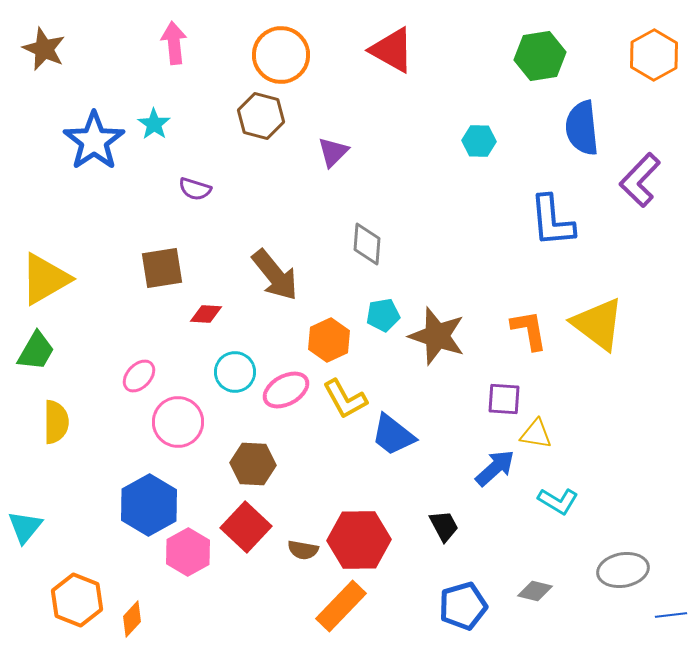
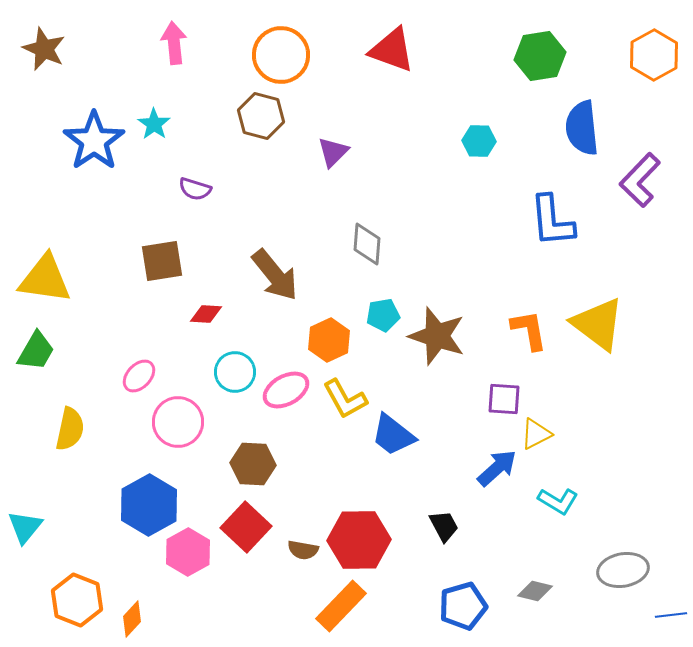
red triangle at (392, 50): rotated 9 degrees counterclockwise
brown square at (162, 268): moved 7 px up
yellow triangle at (45, 279): rotated 38 degrees clockwise
yellow semicircle at (56, 422): moved 14 px right, 7 px down; rotated 12 degrees clockwise
yellow triangle at (536, 434): rotated 36 degrees counterclockwise
blue arrow at (495, 468): moved 2 px right
